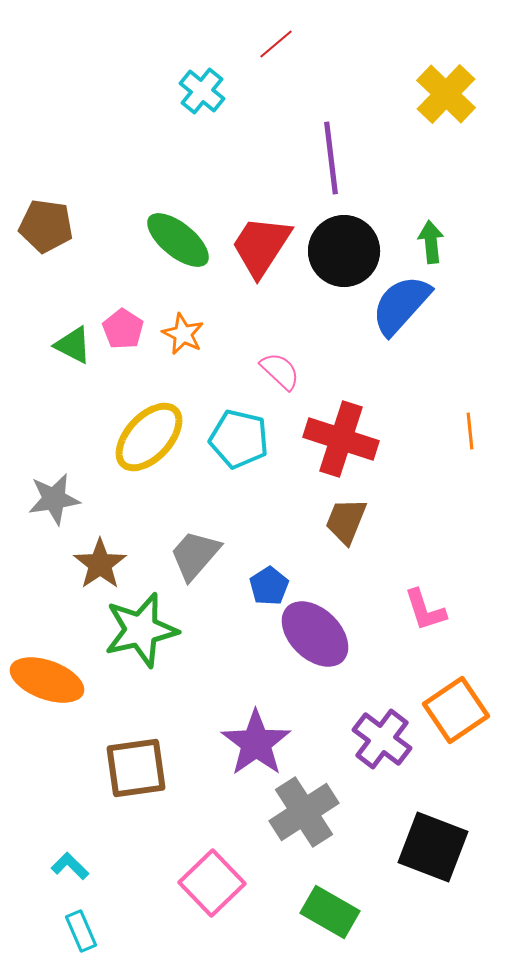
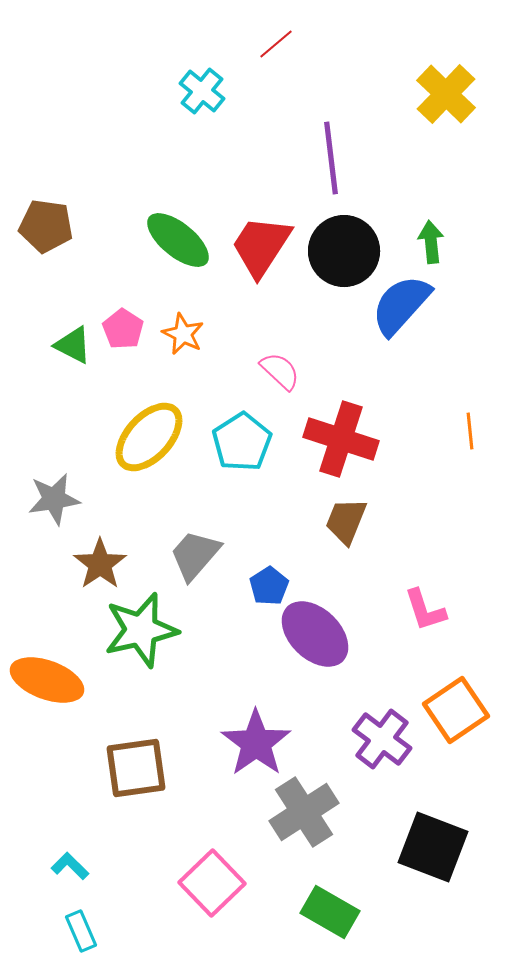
cyan pentagon: moved 3 px right, 3 px down; rotated 26 degrees clockwise
